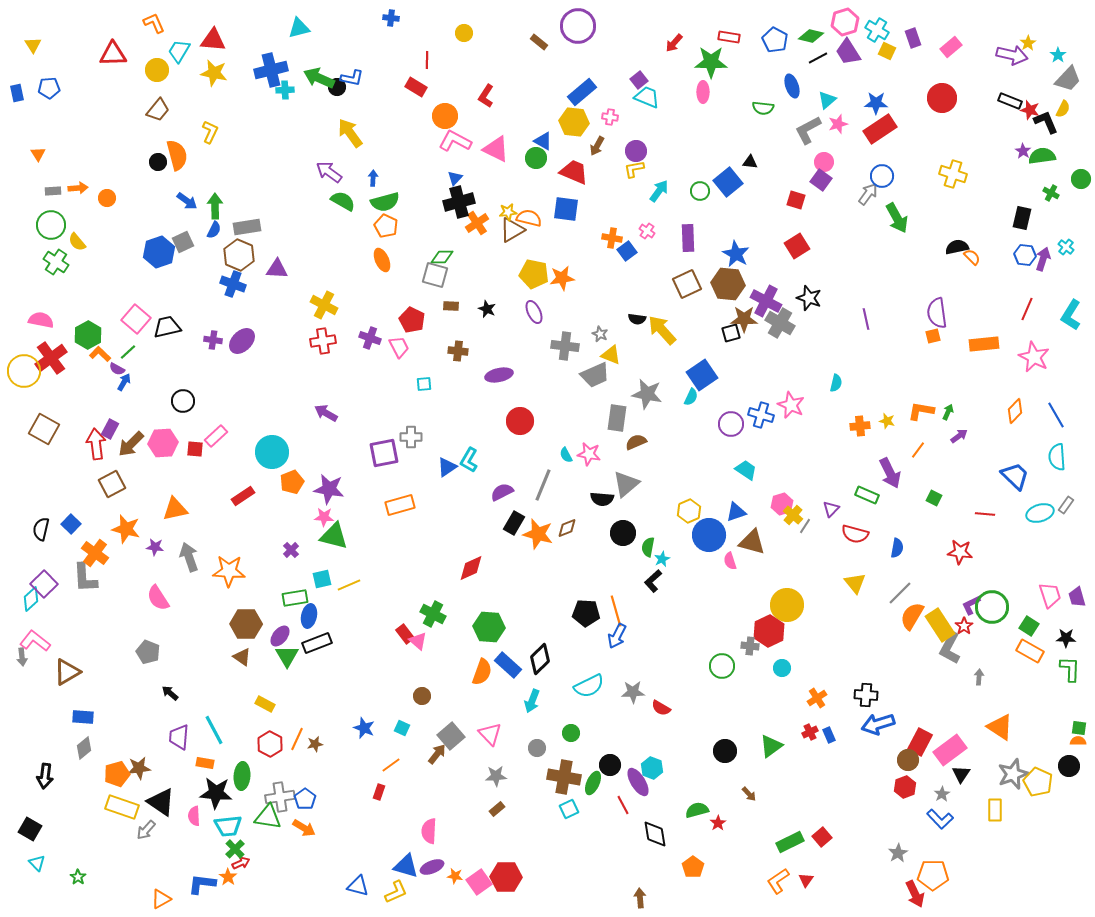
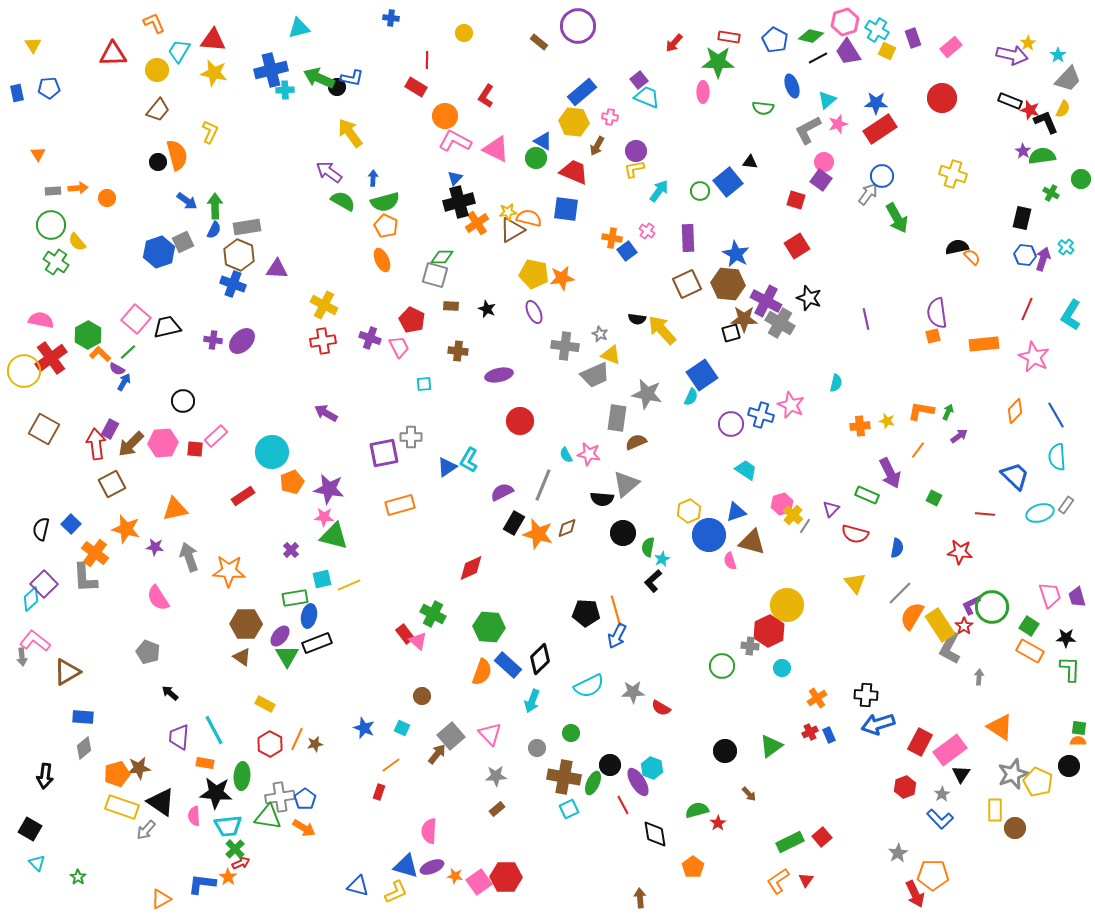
green star at (711, 62): moved 7 px right
brown circle at (908, 760): moved 107 px right, 68 px down
